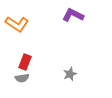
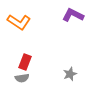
orange L-shape: moved 2 px right, 2 px up
